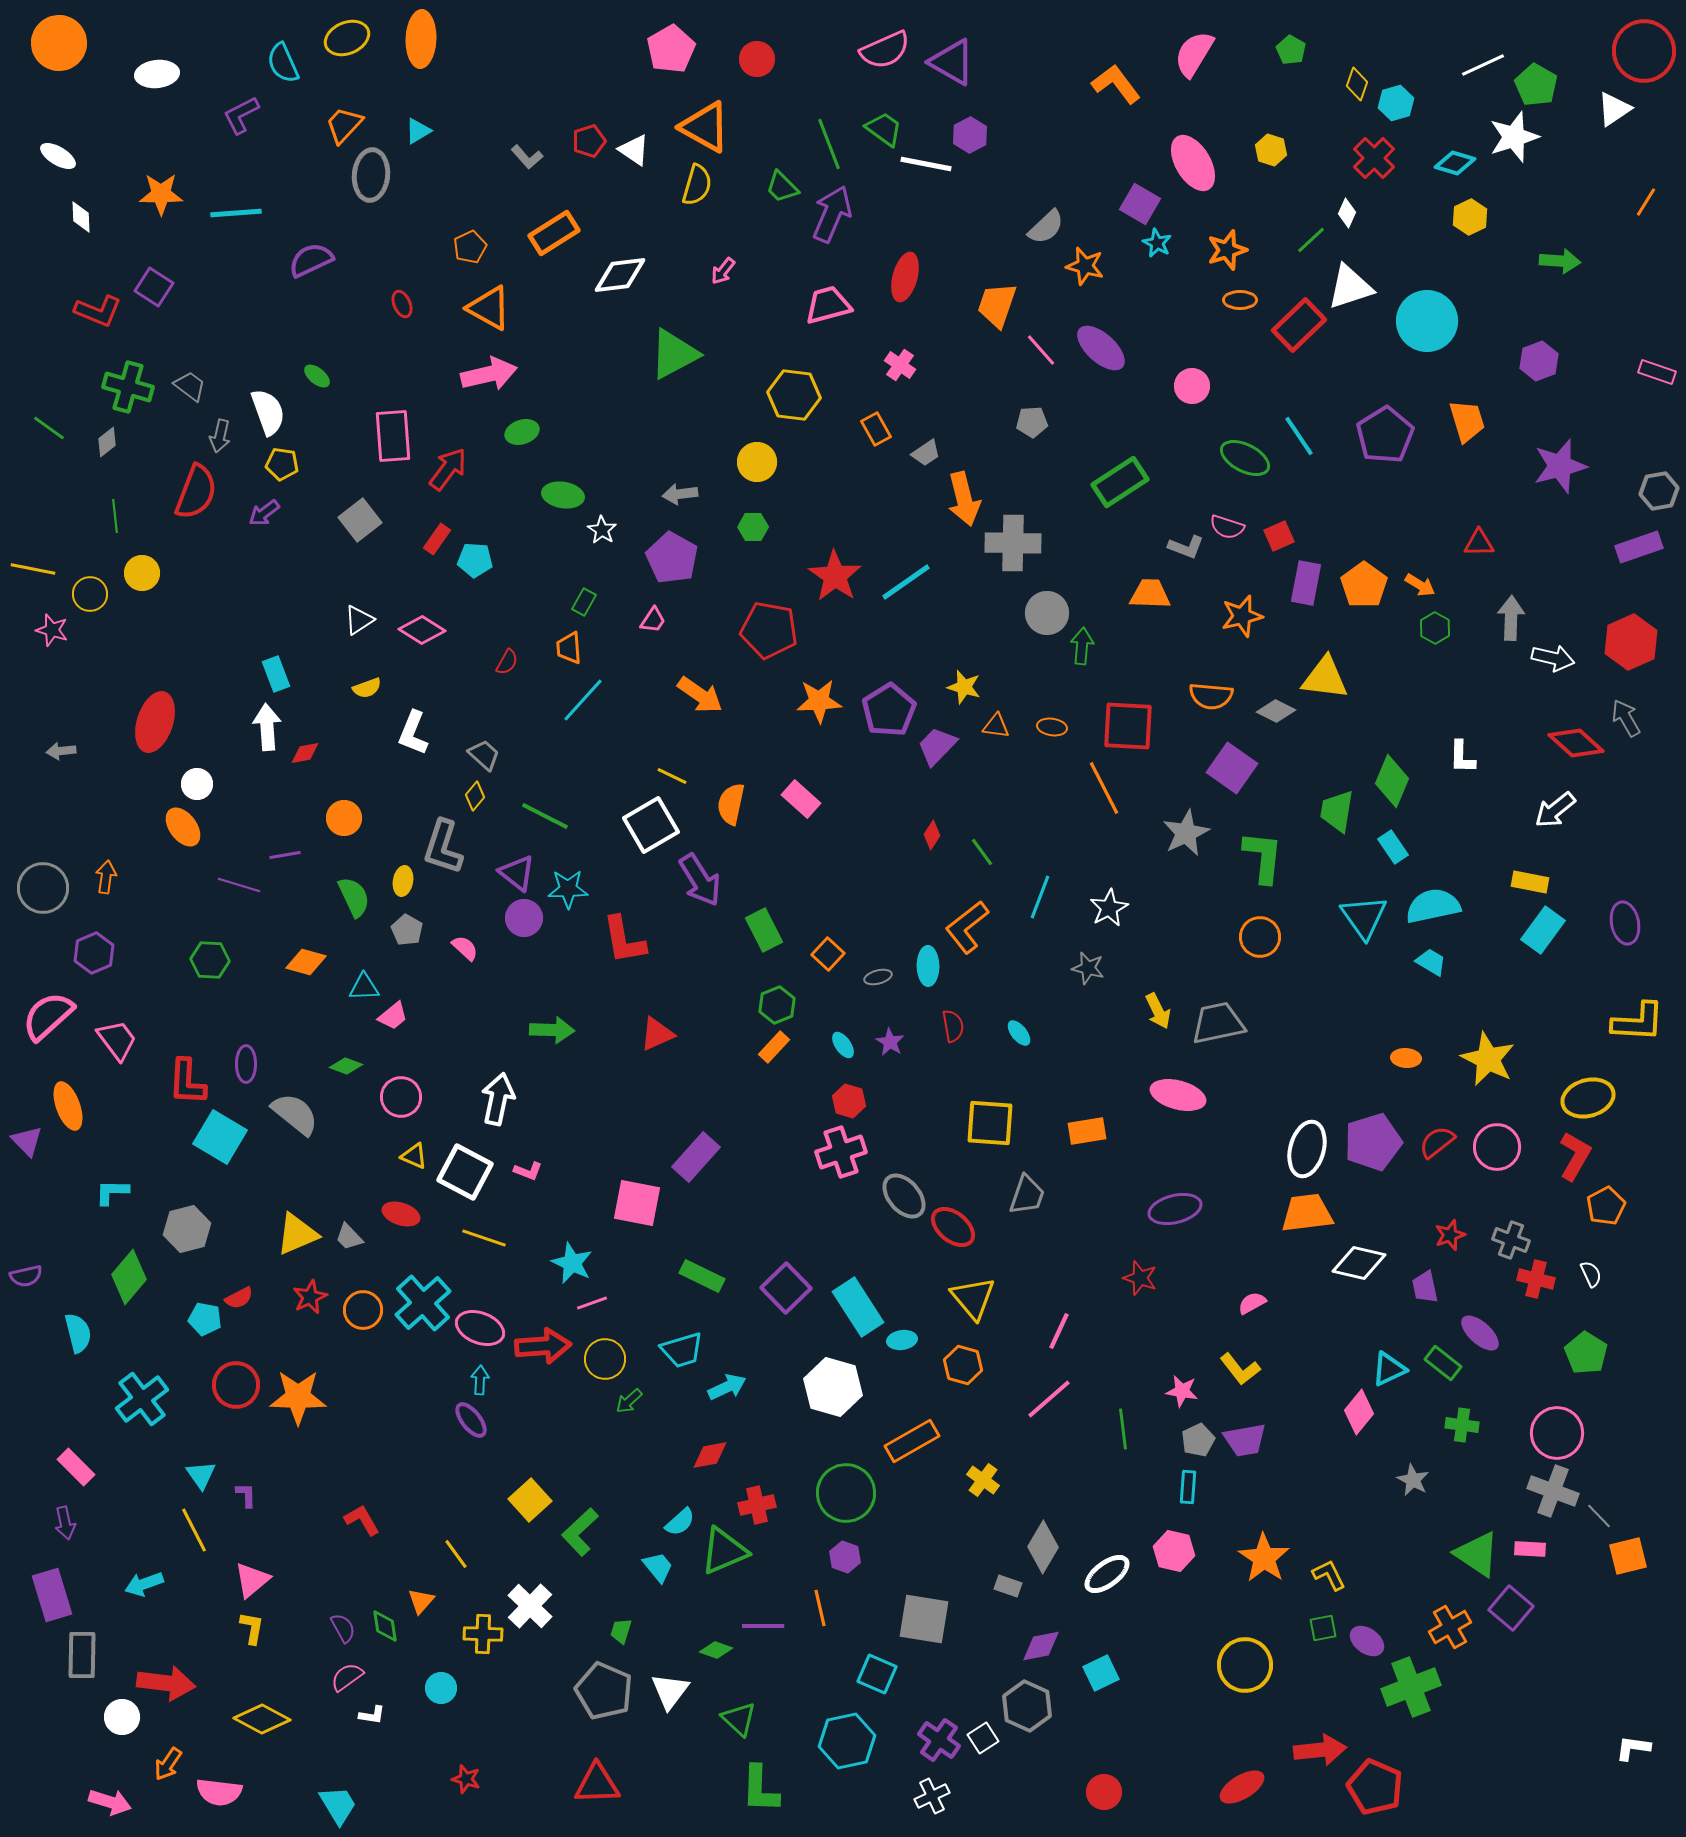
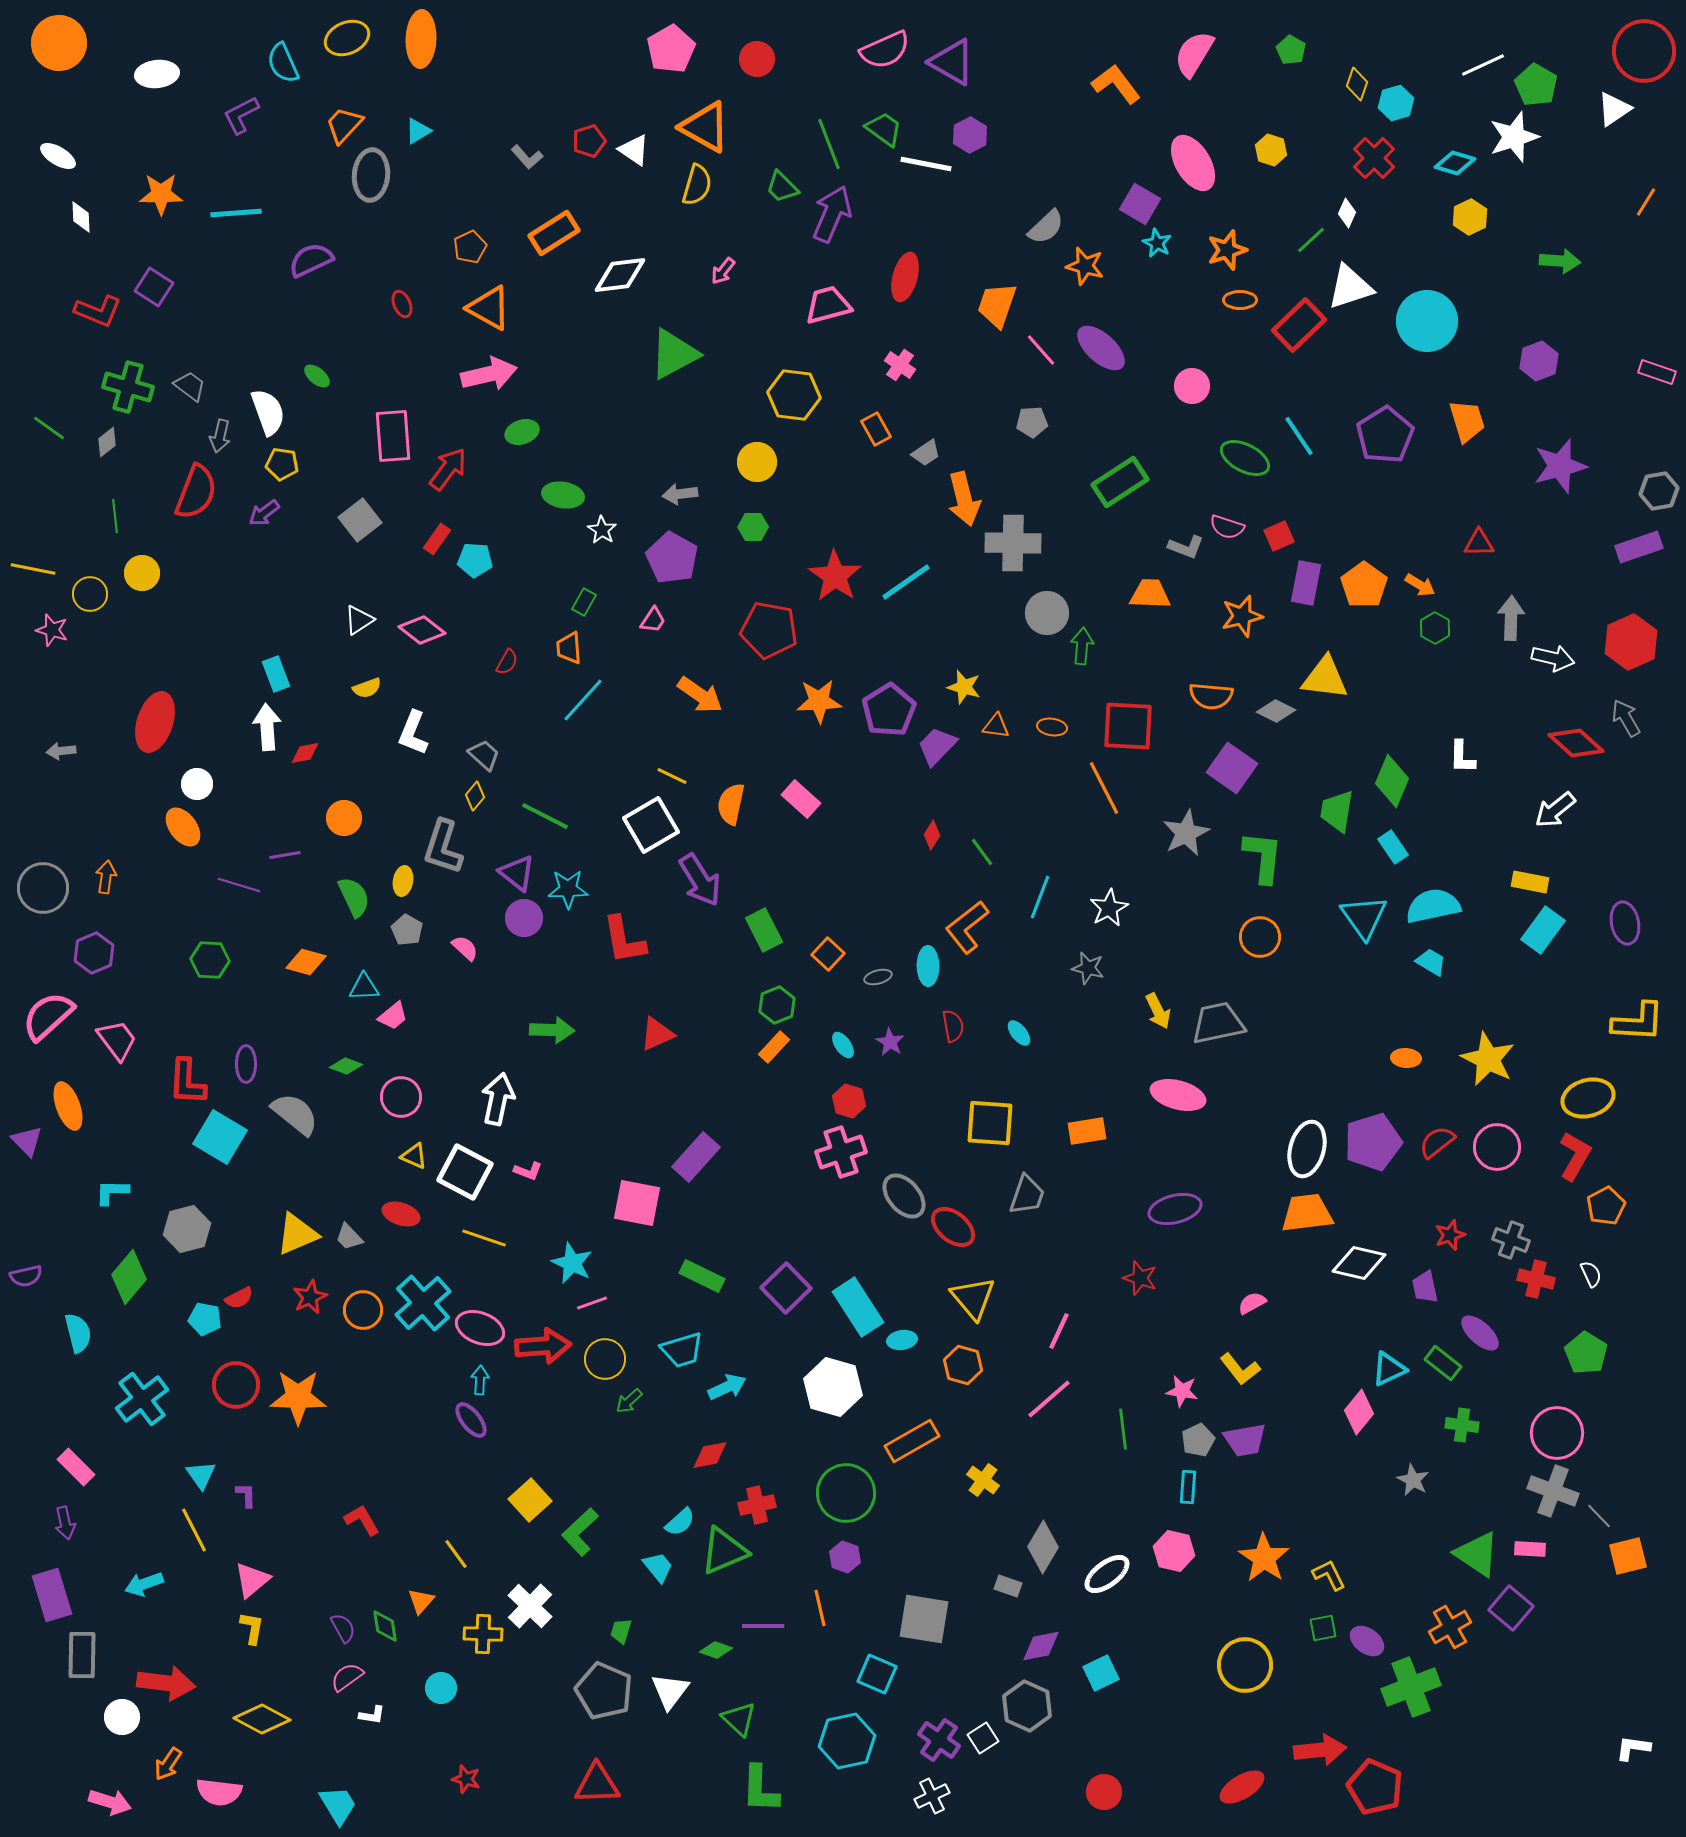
pink diamond at (422, 630): rotated 6 degrees clockwise
